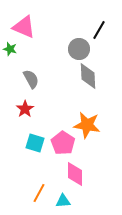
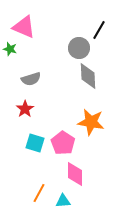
gray circle: moved 1 px up
gray semicircle: rotated 102 degrees clockwise
orange star: moved 4 px right, 3 px up
